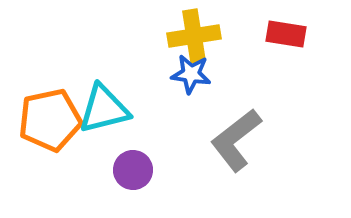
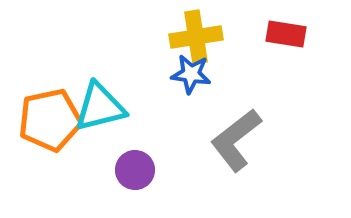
yellow cross: moved 2 px right, 1 px down
cyan triangle: moved 4 px left, 2 px up
purple circle: moved 2 px right
